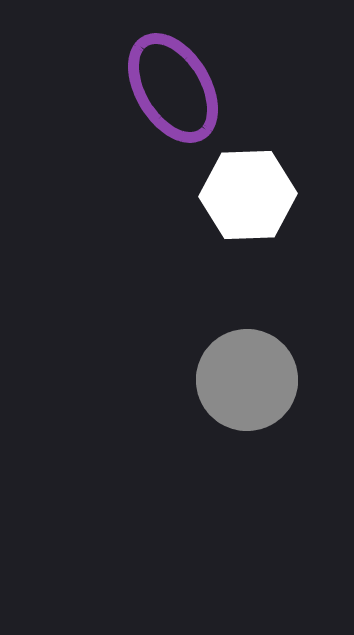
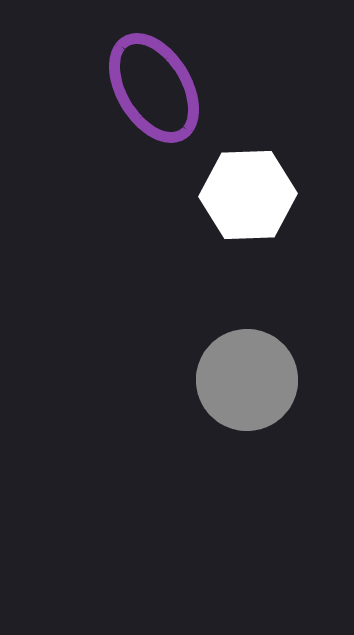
purple ellipse: moved 19 px left
